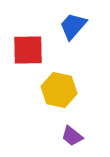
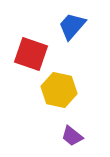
blue trapezoid: moved 1 px left
red square: moved 3 px right, 4 px down; rotated 20 degrees clockwise
